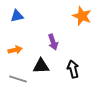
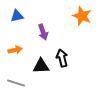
purple arrow: moved 10 px left, 10 px up
black arrow: moved 11 px left, 11 px up
gray line: moved 2 px left, 4 px down
